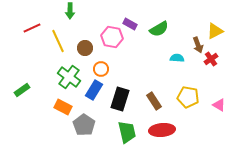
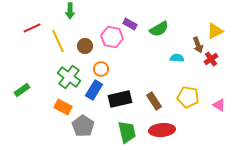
brown circle: moved 2 px up
black rectangle: rotated 60 degrees clockwise
gray pentagon: moved 1 px left, 1 px down
